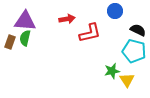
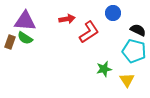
blue circle: moved 2 px left, 2 px down
red L-shape: moved 1 px left, 1 px up; rotated 20 degrees counterclockwise
green semicircle: rotated 70 degrees counterclockwise
green star: moved 8 px left, 2 px up
